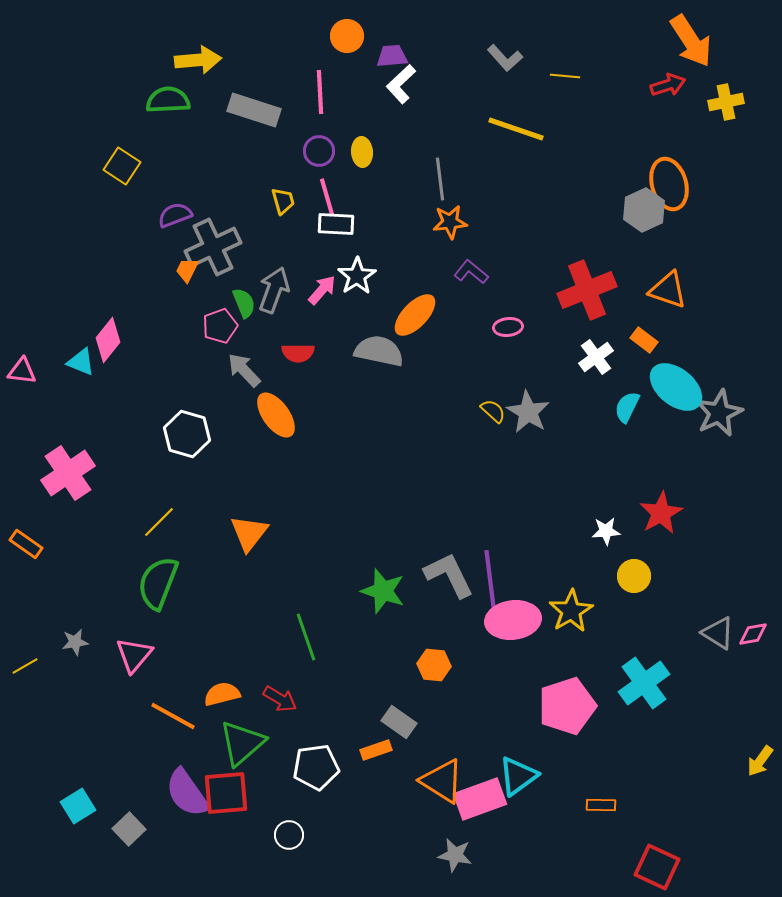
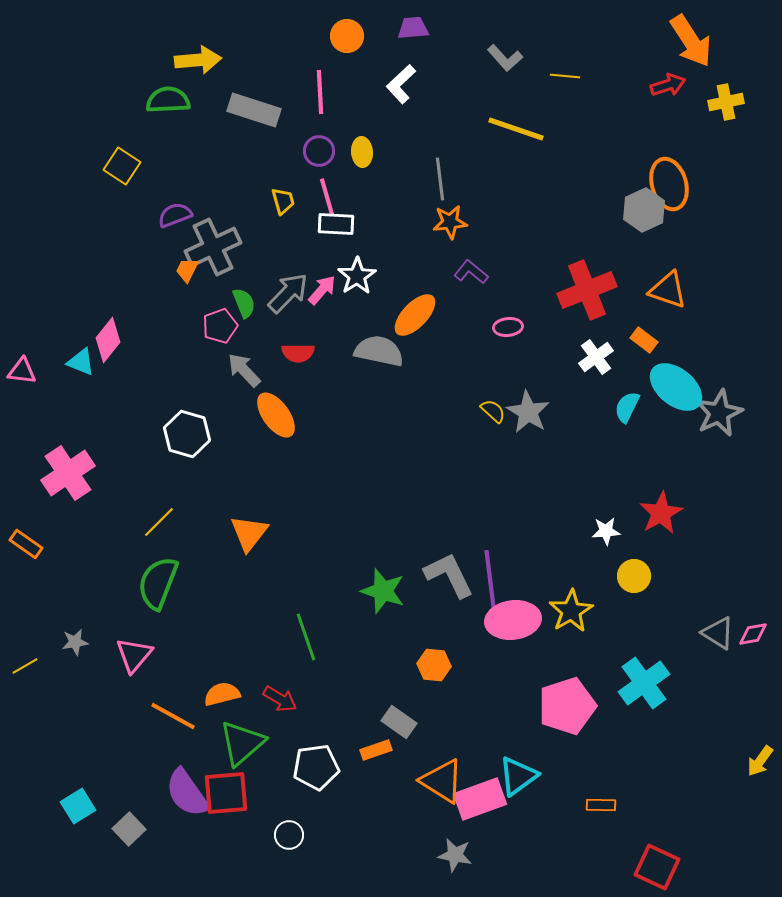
purple trapezoid at (392, 56): moved 21 px right, 28 px up
gray arrow at (274, 290): moved 14 px right, 3 px down; rotated 24 degrees clockwise
